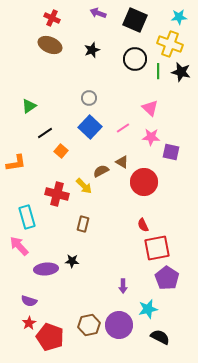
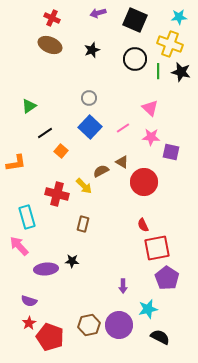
purple arrow at (98, 13): rotated 35 degrees counterclockwise
